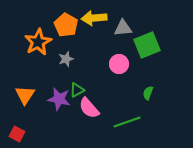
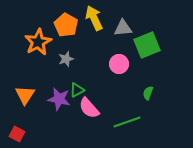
yellow arrow: rotated 70 degrees clockwise
